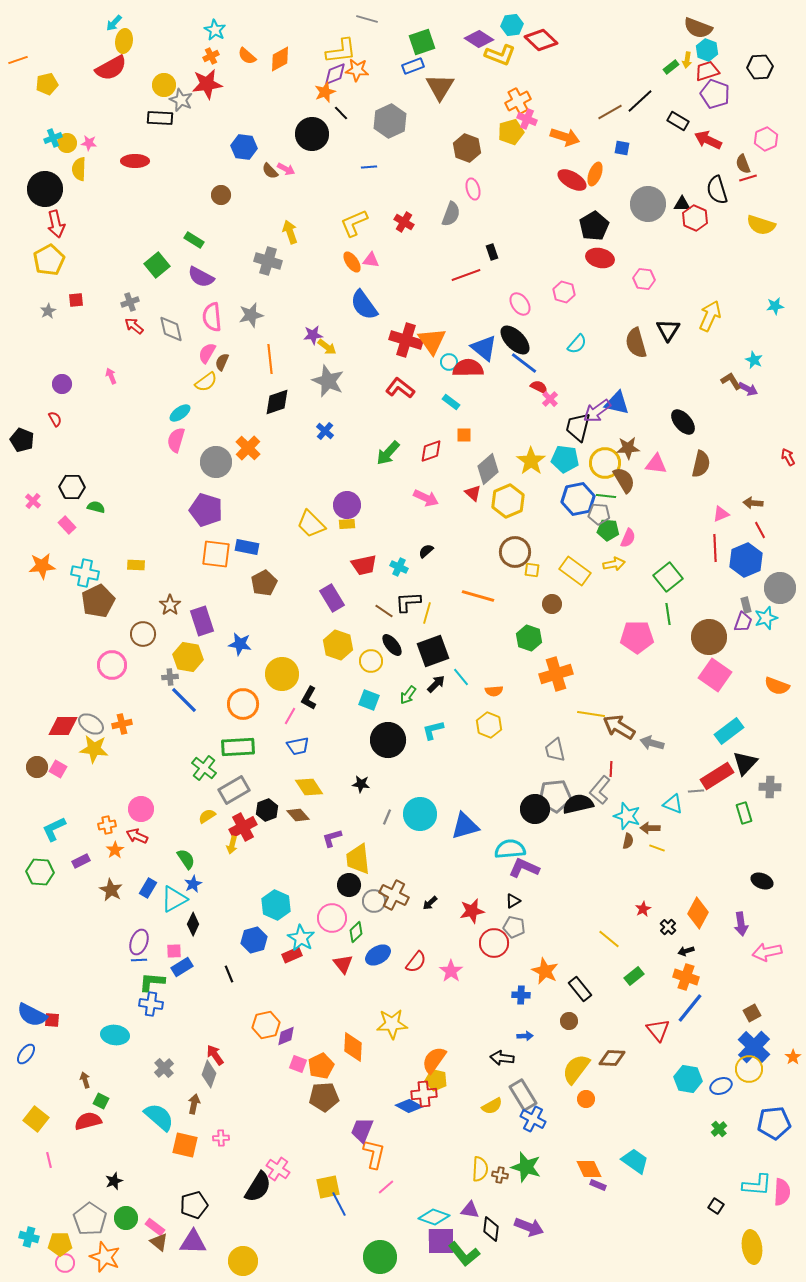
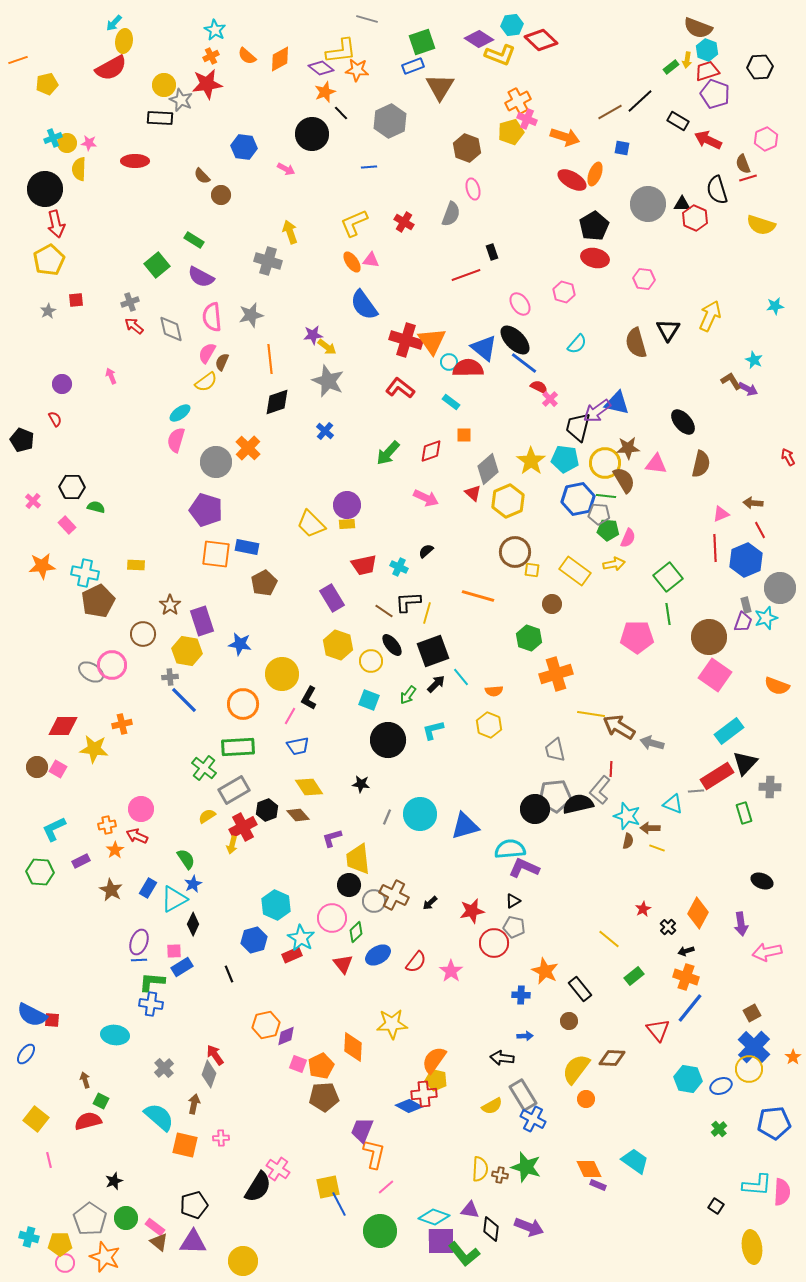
purple diamond at (335, 74): moved 14 px left, 6 px up; rotated 60 degrees clockwise
brown semicircle at (270, 171): moved 68 px left, 5 px down
red ellipse at (600, 258): moved 5 px left
yellow hexagon at (188, 657): moved 1 px left, 6 px up
gray ellipse at (91, 724): moved 52 px up
green circle at (380, 1257): moved 26 px up
